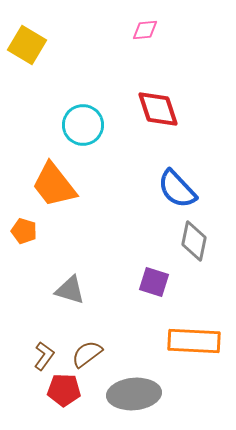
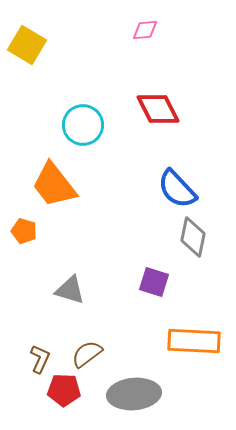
red diamond: rotated 9 degrees counterclockwise
gray diamond: moved 1 px left, 4 px up
brown L-shape: moved 4 px left, 3 px down; rotated 12 degrees counterclockwise
